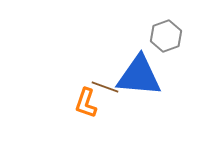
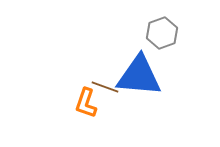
gray hexagon: moved 4 px left, 3 px up
